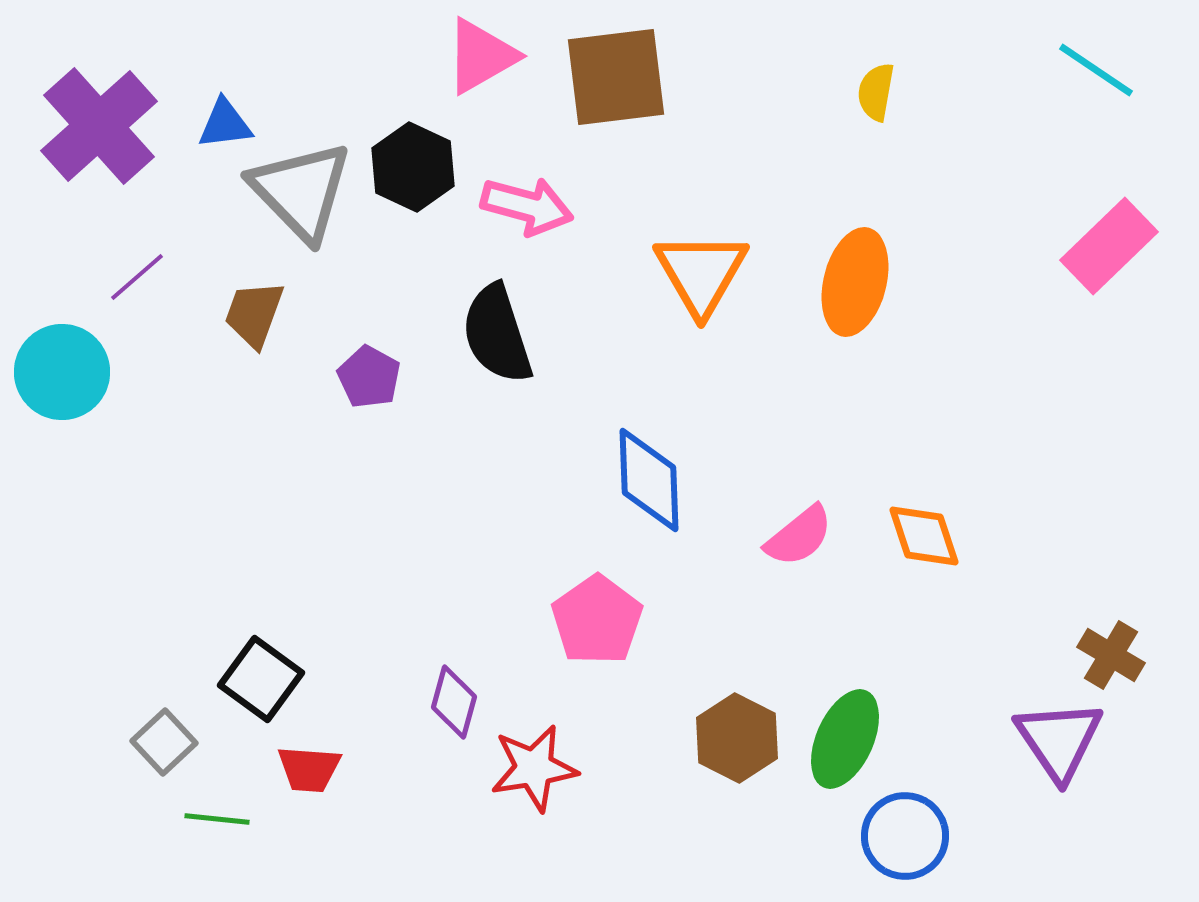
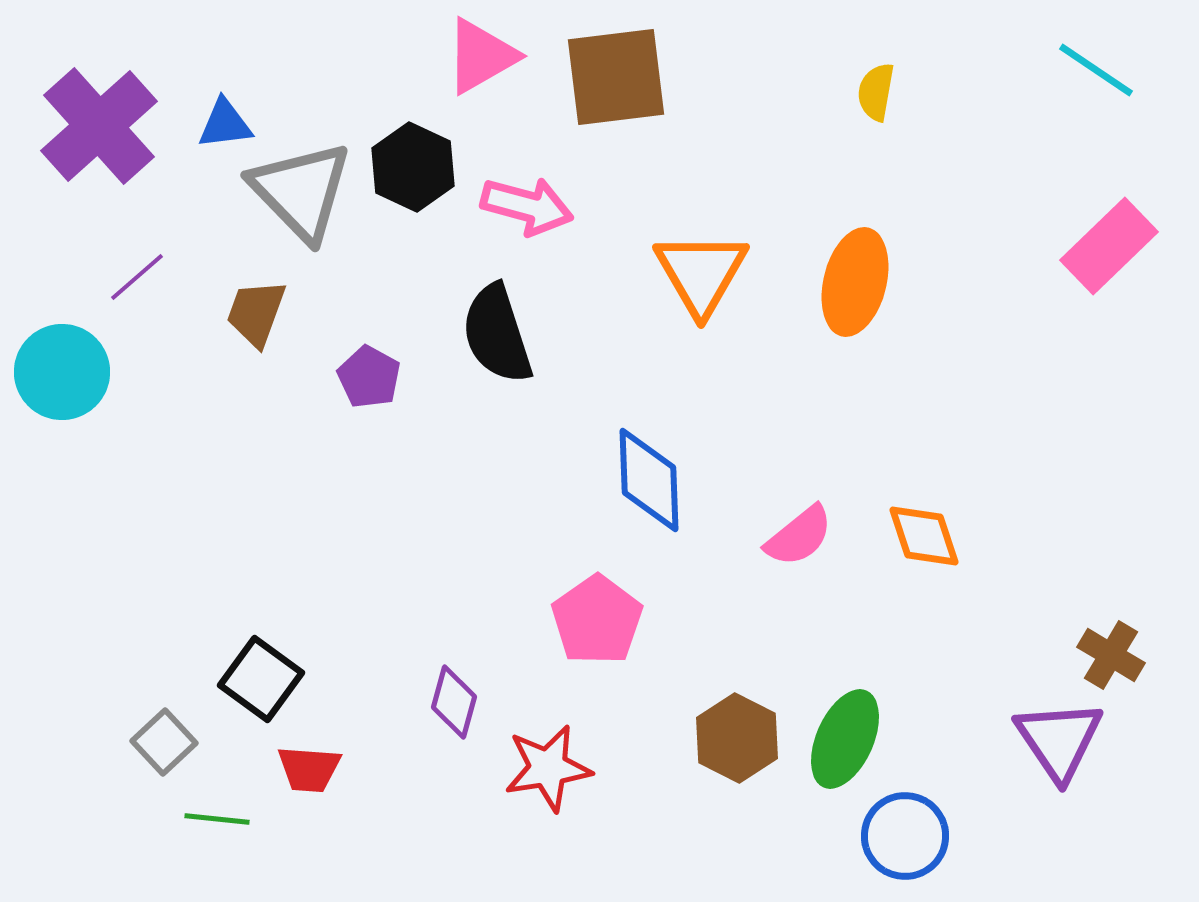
brown trapezoid: moved 2 px right, 1 px up
red star: moved 14 px right
